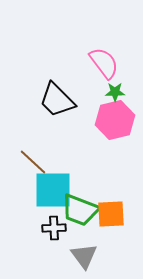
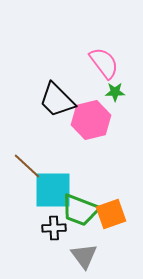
pink hexagon: moved 24 px left
brown line: moved 6 px left, 4 px down
orange square: rotated 16 degrees counterclockwise
